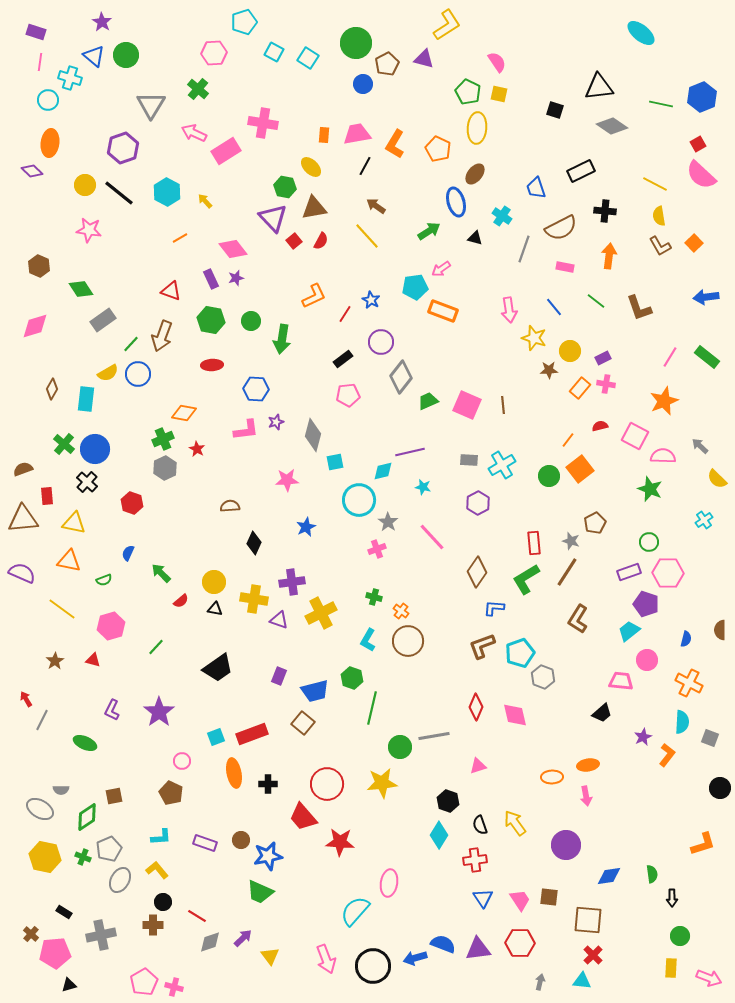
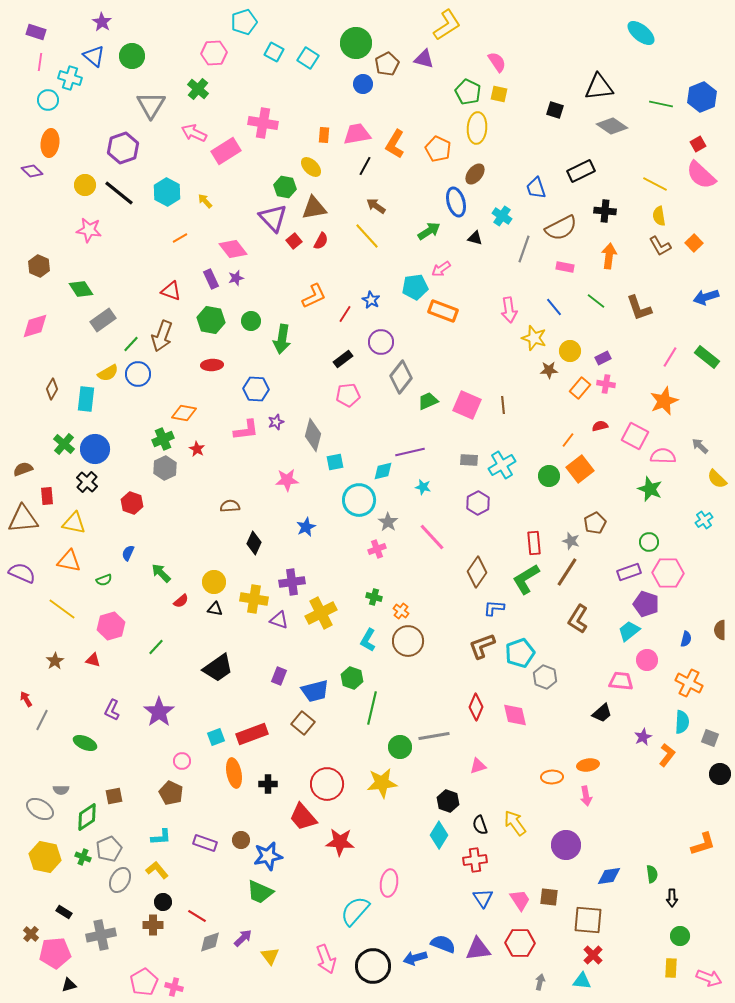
green circle at (126, 55): moved 6 px right, 1 px down
blue arrow at (706, 297): rotated 10 degrees counterclockwise
gray hexagon at (543, 677): moved 2 px right
black circle at (720, 788): moved 14 px up
